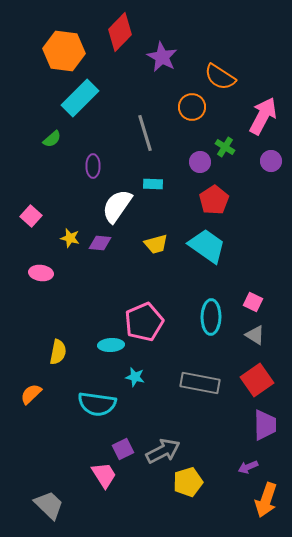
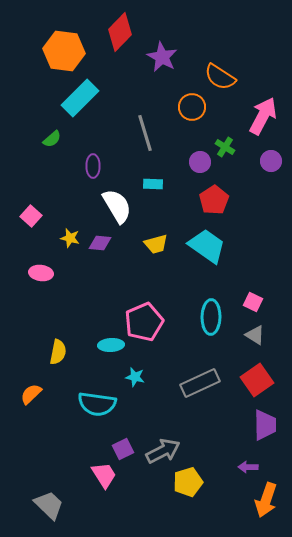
white semicircle at (117, 206): rotated 114 degrees clockwise
gray rectangle at (200, 383): rotated 36 degrees counterclockwise
purple arrow at (248, 467): rotated 24 degrees clockwise
